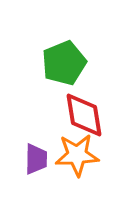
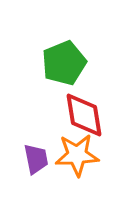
purple trapezoid: rotated 12 degrees counterclockwise
